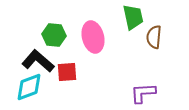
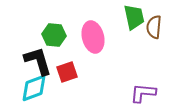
green trapezoid: moved 1 px right
brown semicircle: moved 10 px up
black L-shape: rotated 32 degrees clockwise
red square: rotated 15 degrees counterclockwise
cyan diamond: moved 5 px right, 1 px down
purple L-shape: rotated 8 degrees clockwise
